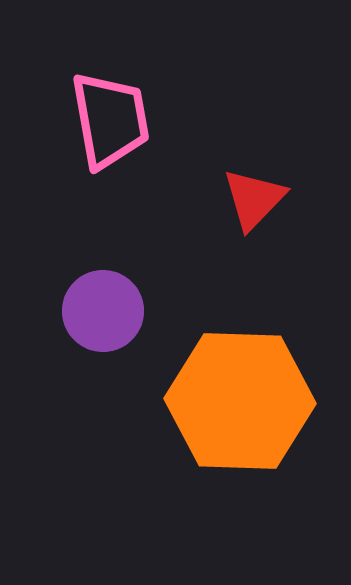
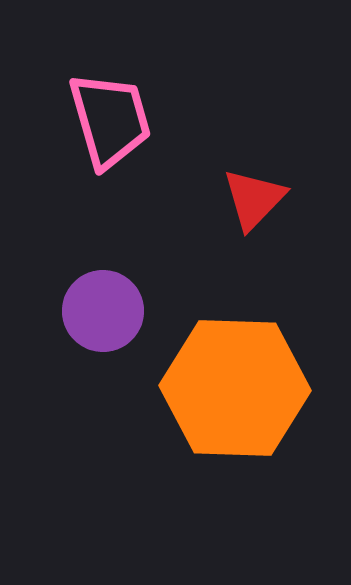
pink trapezoid: rotated 6 degrees counterclockwise
orange hexagon: moved 5 px left, 13 px up
